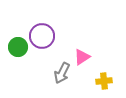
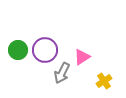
purple circle: moved 3 px right, 14 px down
green circle: moved 3 px down
yellow cross: rotated 28 degrees counterclockwise
